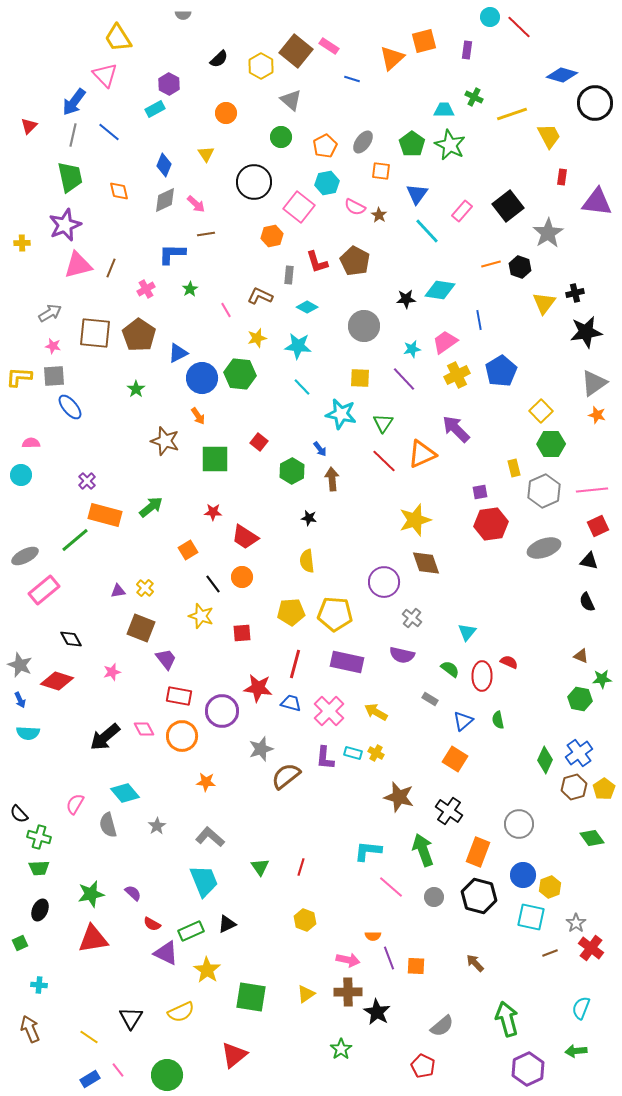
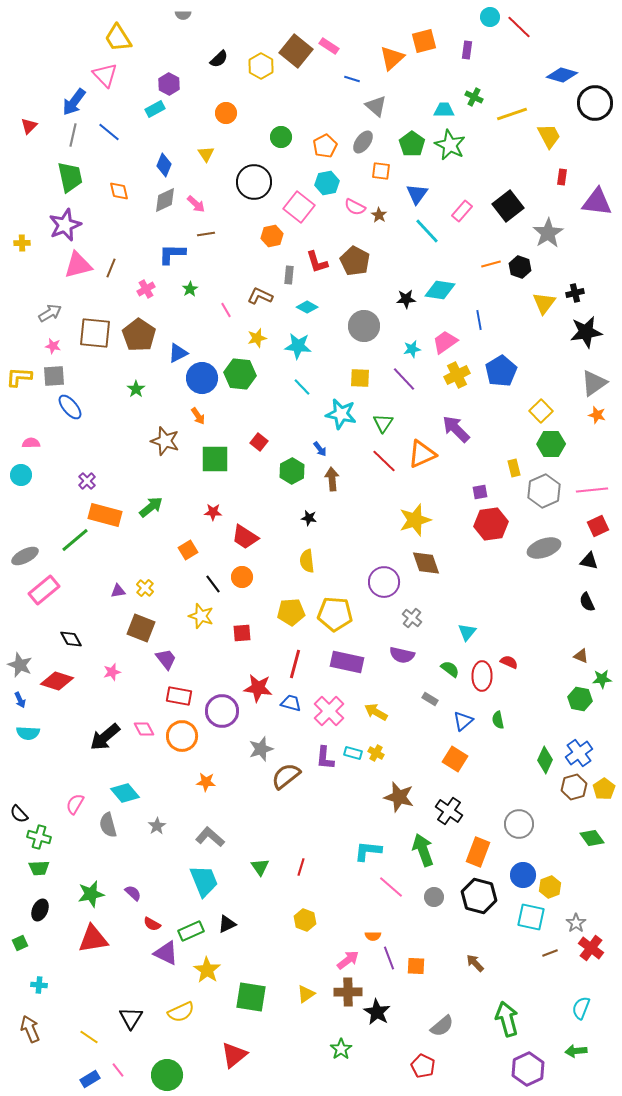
gray triangle at (291, 100): moved 85 px right, 6 px down
pink arrow at (348, 960): rotated 50 degrees counterclockwise
